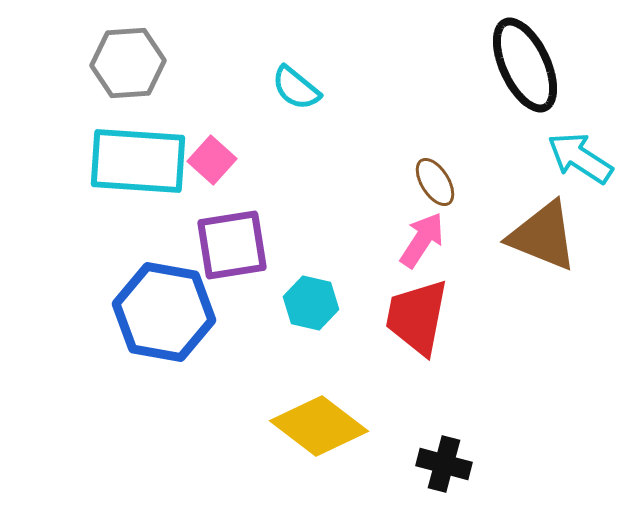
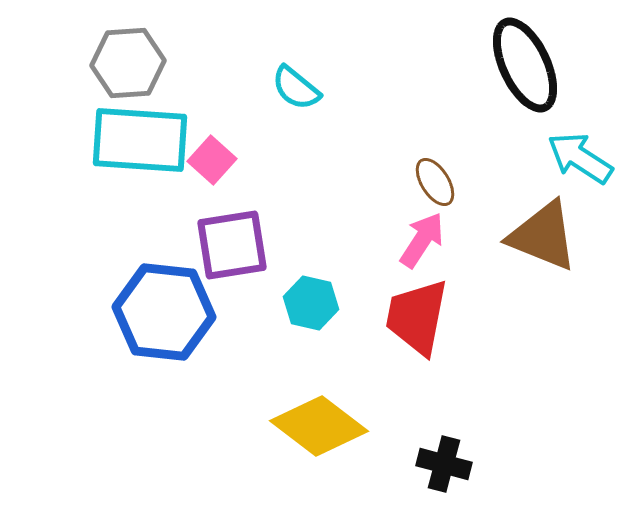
cyan rectangle: moved 2 px right, 21 px up
blue hexagon: rotated 4 degrees counterclockwise
